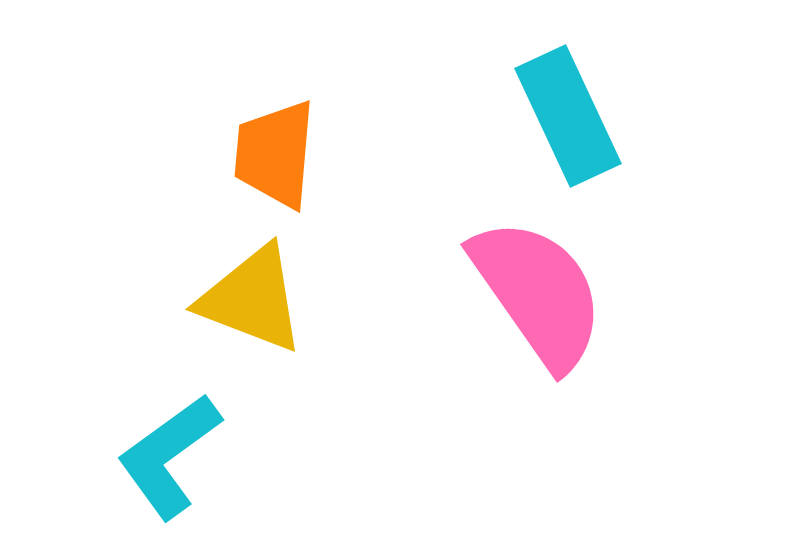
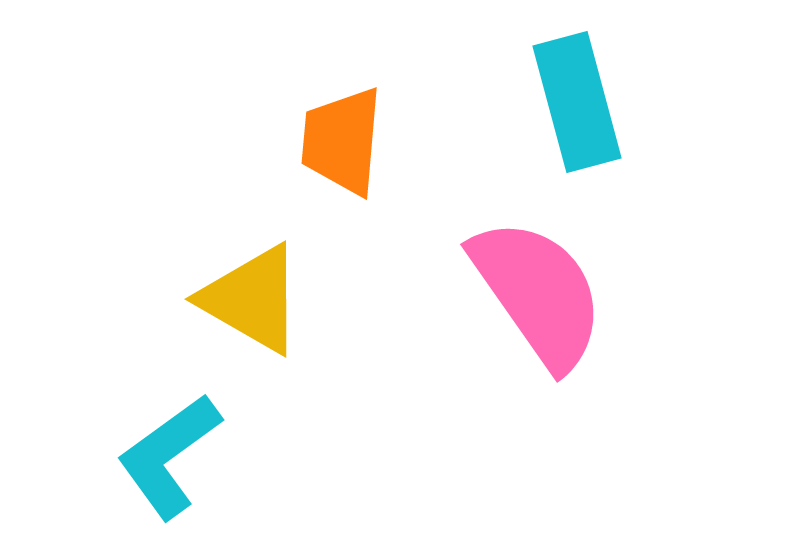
cyan rectangle: moved 9 px right, 14 px up; rotated 10 degrees clockwise
orange trapezoid: moved 67 px right, 13 px up
yellow triangle: rotated 9 degrees clockwise
